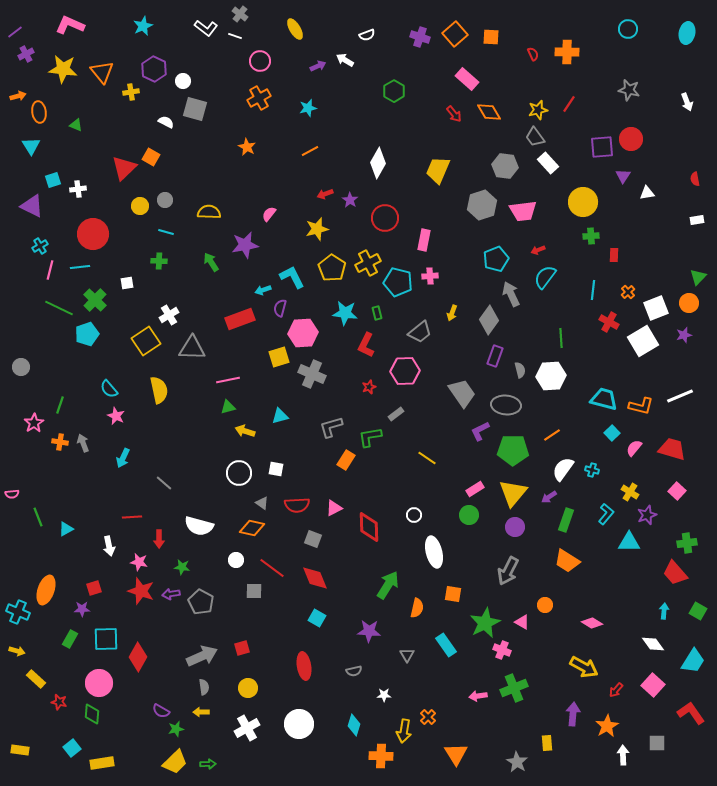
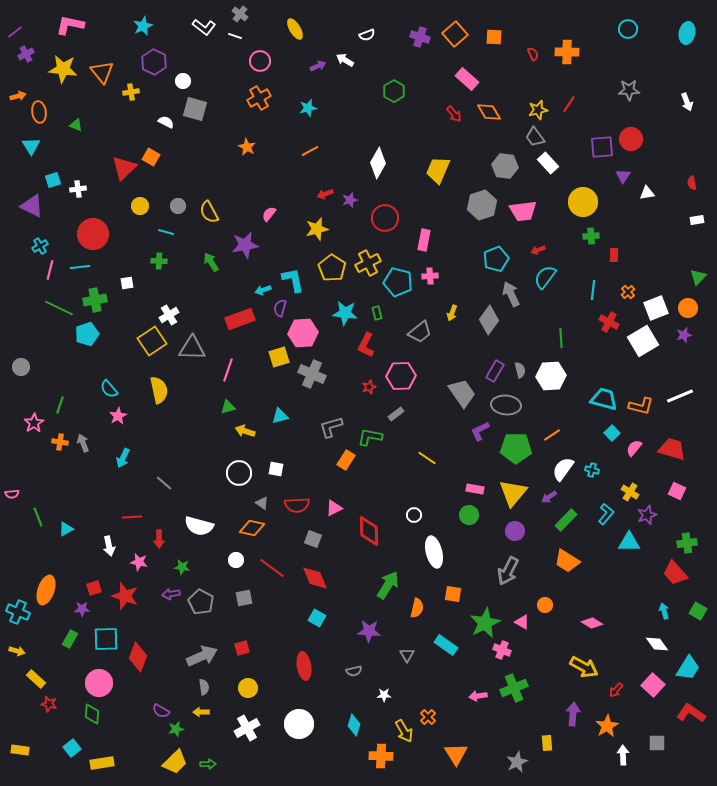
pink L-shape at (70, 25): rotated 12 degrees counterclockwise
white L-shape at (206, 28): moved 2 px left, 1 px up
orange square at (491, 37): moved 3 px right
purple hexagon at (154, 69): moved 7 px up
gray star at (629, 90): rotated 15 degrees counterclockwise
red semicircle at (695, 179): moved 3 px left, 4 px down
gray circle at (165, 200): moved 13 px right, 6 px down
purple star at (350, 200): rotated 21 degrees clockwise
yellow semicircle at (209, 212): rotated 120 degrees counterclockwise
cyan L-shape at (292, 277): moved 1 px right, 3 px down; rotated 16 degrees clockwise
green cross at (95, 300): rotated 35 degrees clockwise
orange circle at (689, 303): moved 1 px left, 5 px down
yellow square at (146, 341): moved 6 px right
purple rectangle at (495, 356): moved 15 px down; rotated 10 degrees clockwise
pink hexagon at (405, 371): moved 4 px left, 5 px down
pink line at (228, 380): moved 10 px up; rotated 60 degrees counterclockwise
pink star at (116, 416): moved 2 px right; rotated 18 degrees clockwise
green L-shape at (370, 437): rotated 20 degrees clockwise
green pentagon at (513, 450): moved 3 px right, 2 px up
pink rectangle at (475, 489): rotated 42 degrees clockwise
pink square at (677, 491): rotated 18 degrees counterclockwise
green rectangle at (566, 520): rotated 25 degrees clockwise
red diamond at (369, 527): moved 4 px down
purple circle at (515, 527): moved 4 px down
red star at (141, 591): moved 16 px left, 5 px down
gray square at (254, 591): moved 10 px left, 7 px down; rotated 12 degrees counterclockwise
cyan arrow at (664, 611): rotated 21 degrees counterclockwise
white diamond at (653, 644): moved 4 px right
cyan rectangle at (446, 645): rotated 20 degrees counterclockwise
red diamond at (138, 657): rotated 8 degrees counterclockwise
cyan trapezoid at (693, 661): moved 5 px left, 7 px down
red star at (59, 702): moved 10 px left, 2 px down
red L-shape at (691, 713): rotated 20 degrees counterclockwise
yellow arrow at (404, 731): rotated 40 degrees counterclockwise
gray star at (517, 762): rotated 15 degrees clockwise
